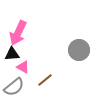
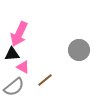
pink arrow: moved 1 px right, 1 px down
